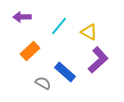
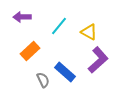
gray semicircle: moved 3 px up; rotated 35 degrees clockwise
